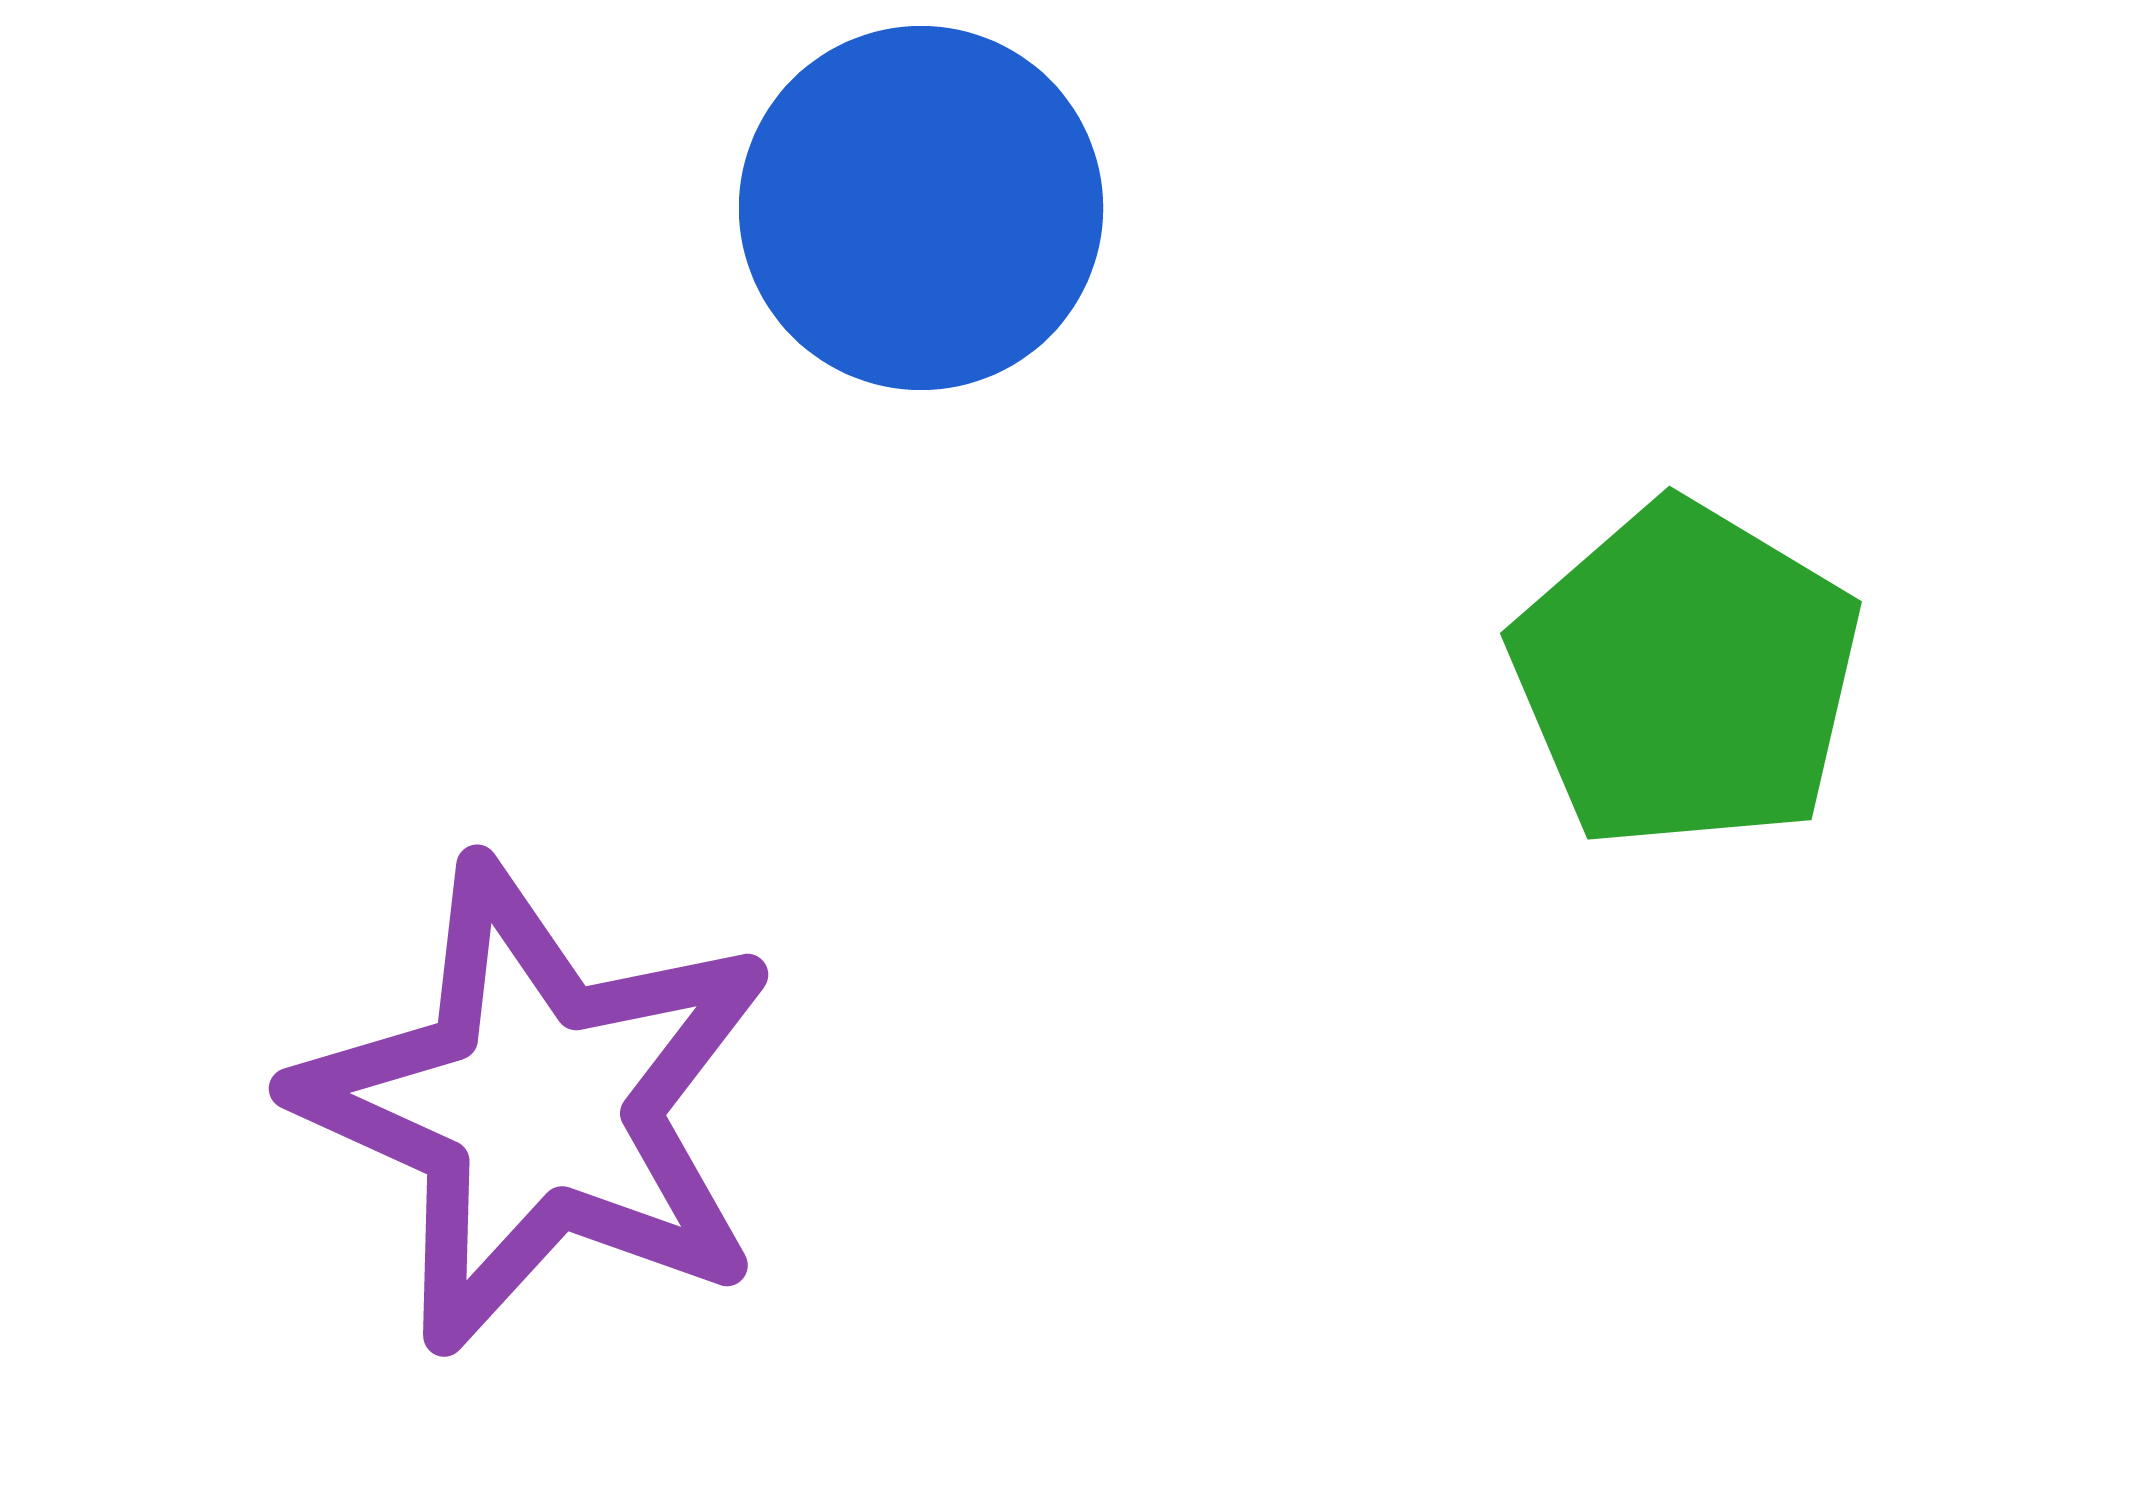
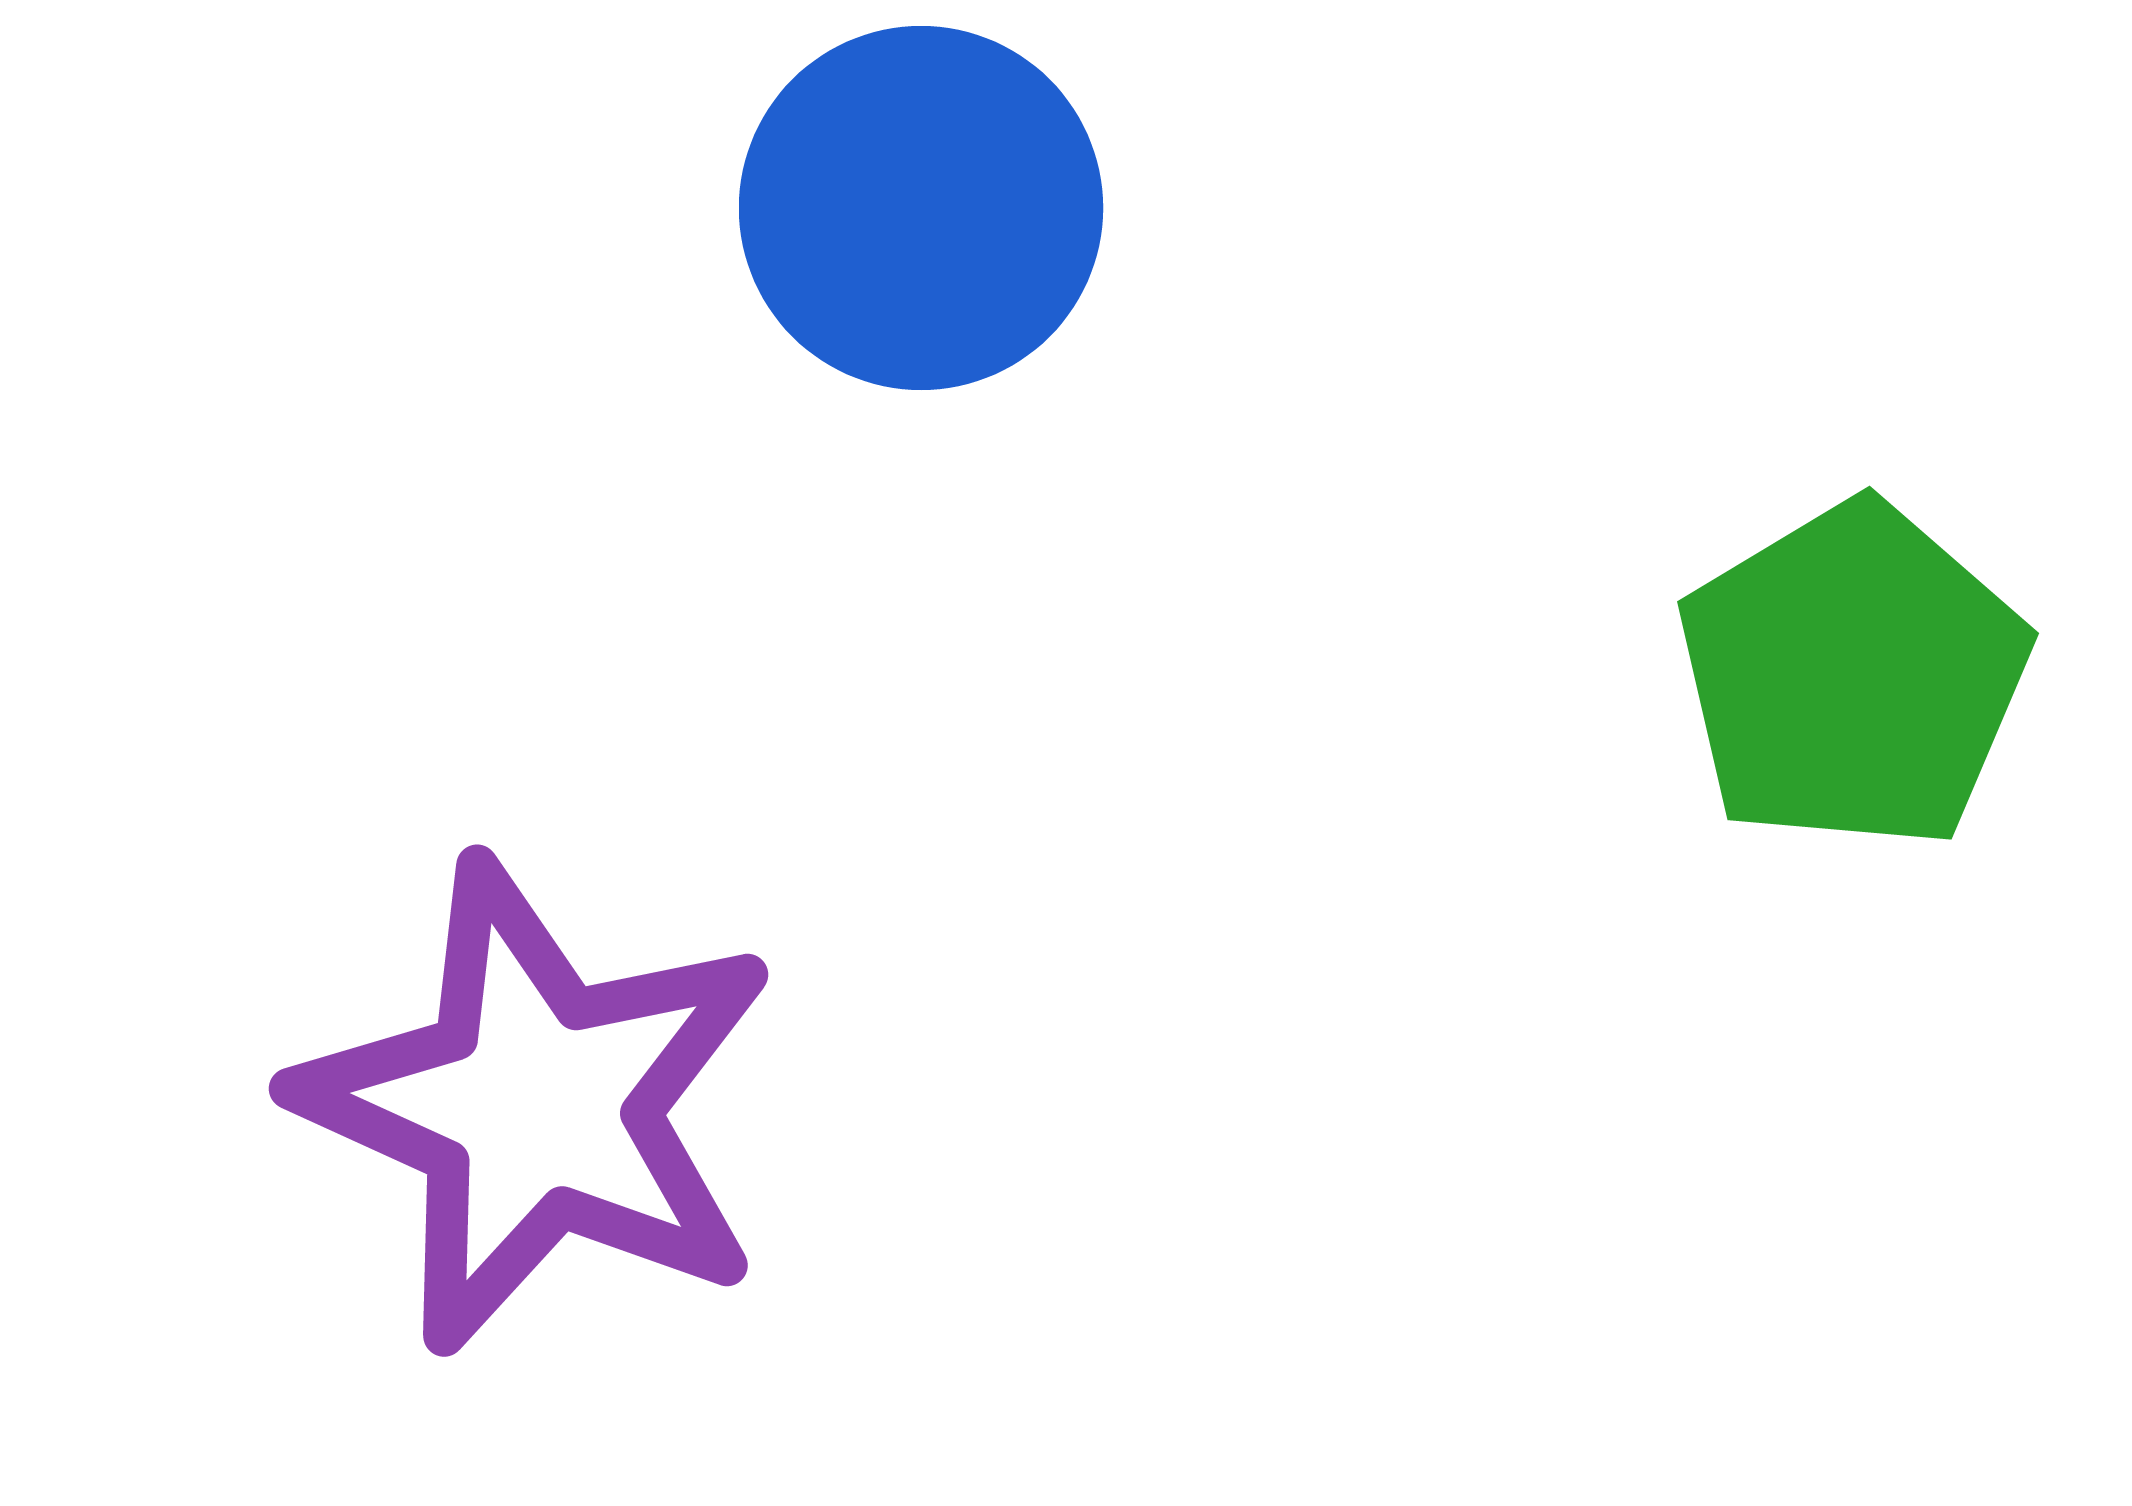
green pentagon: moved 167 px right; rotated 10 degrees clockwise
